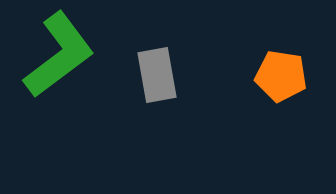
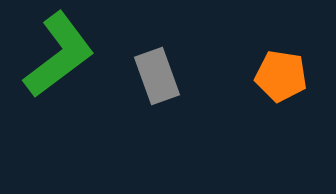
gray rectangle: moved 1 px down; rotated 10 degrees counterclockwise
